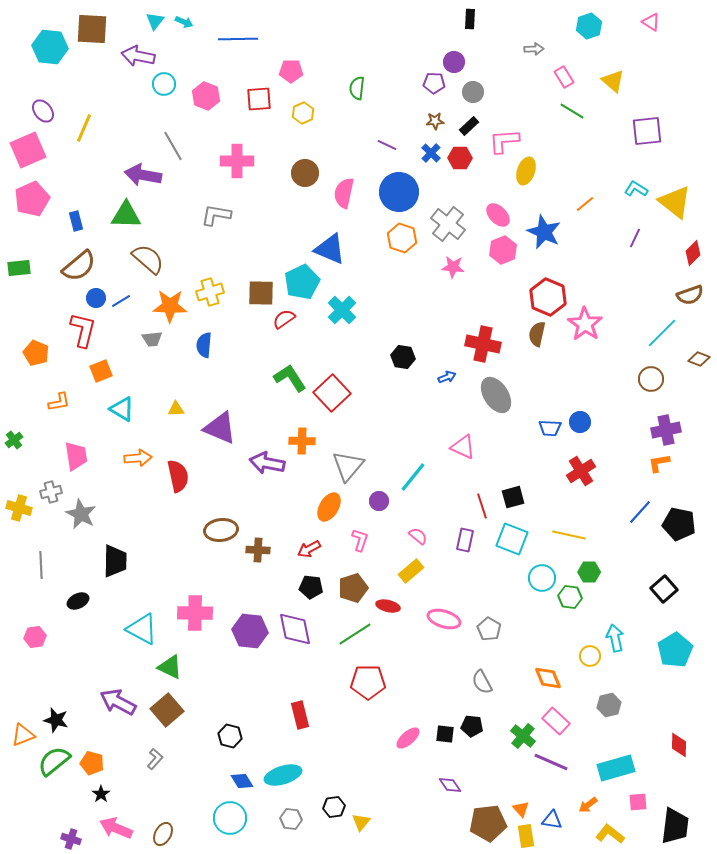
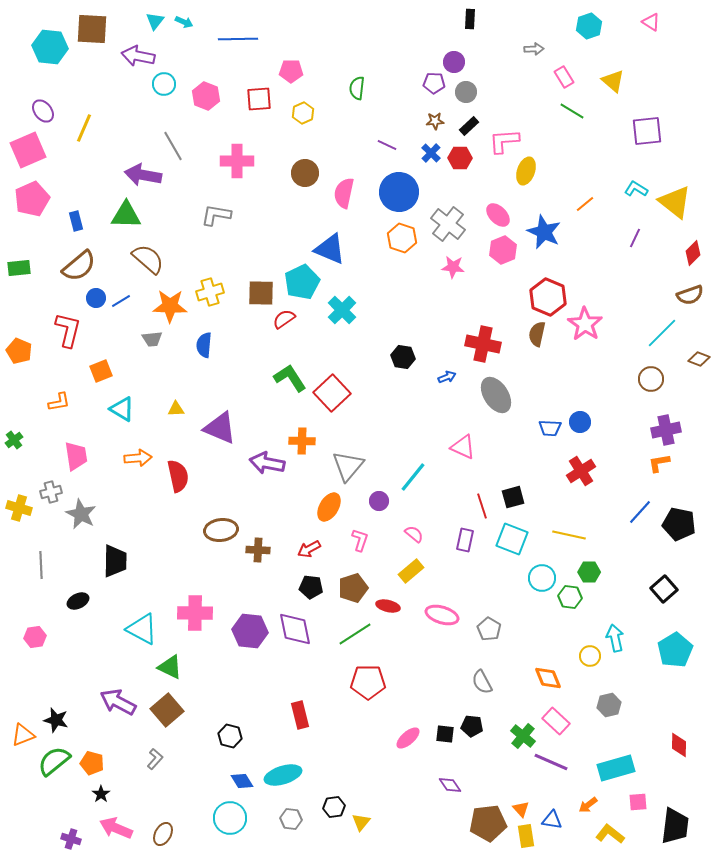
gray circle at (473, 92): moved 7 px left
red L-shape at (83, 330): moved 15 px left
orange pentagon at (36, 353): moved 17 px left, 2 px up
pink semicircle at (418, 536): moved 4 px left, 2 px up
pink ellipse at (444, 619): moved 2 px left, 4 px up
